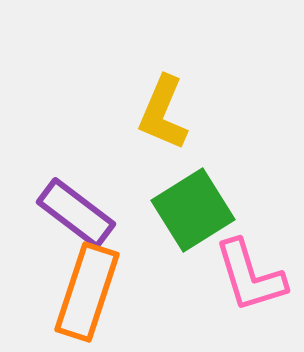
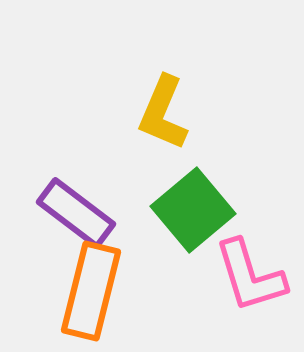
green square: rotated 8 degrees counterclockwise
orange rectangle: moved 4 px right, 1 px up; rotated 4 degrees counterclockwise
